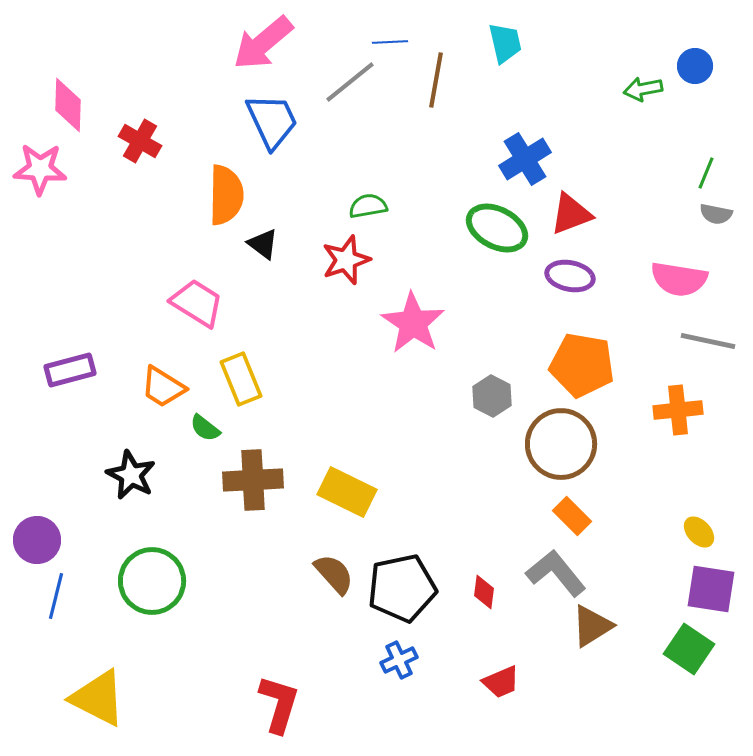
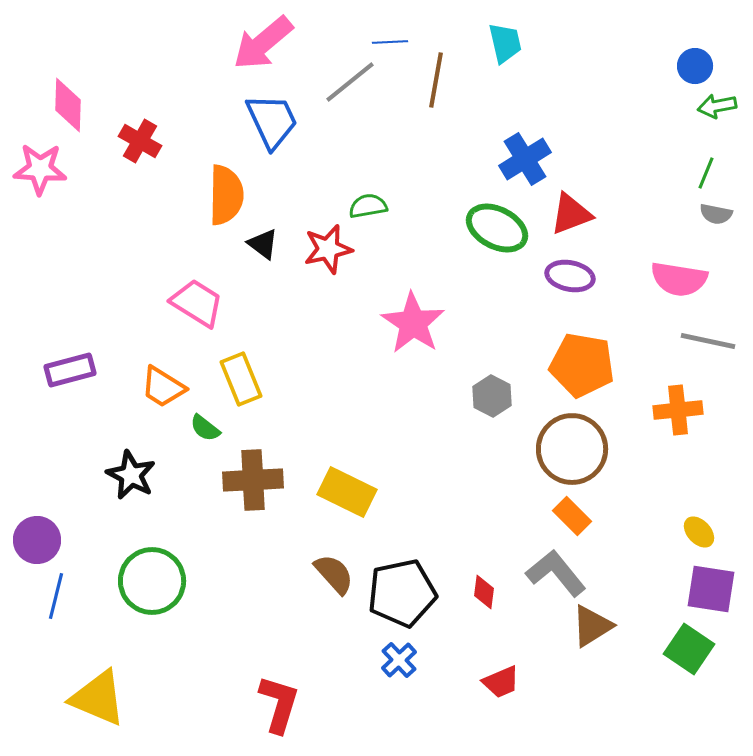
green arrow at (643, 89): moved 74 px right, 17 px down
red star at (346, 260): moved 18 px left, 11 px up; rotated 6 degrees clockwise
brown circle at (561, 444): moved 11 px right, 5 px down
black pentagon at (402, 588): moved 5 px down
blue cross at (399, 660): rotated 18 degrees counterclockwise
yellow triangle at (98, 698): rotated 4 degrees counterclockwise
